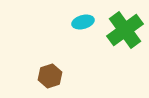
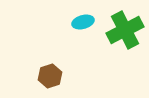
green cross: rotated 9 degrees clockwise
